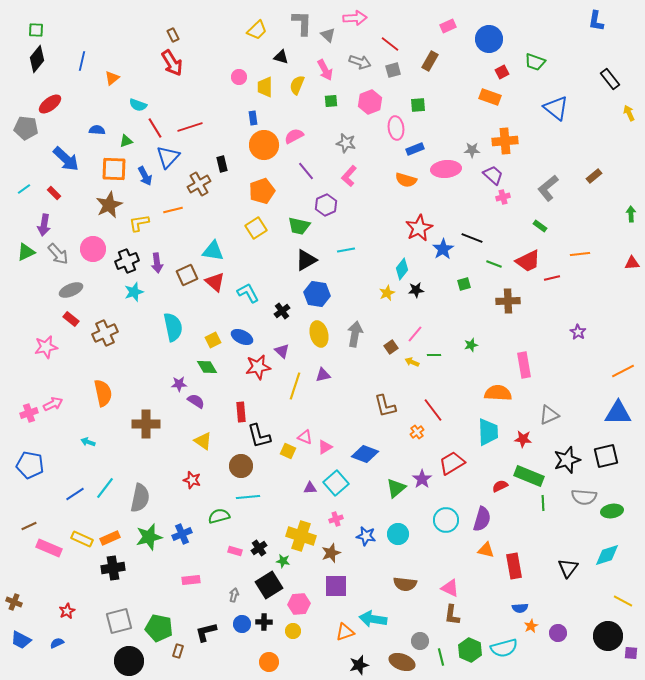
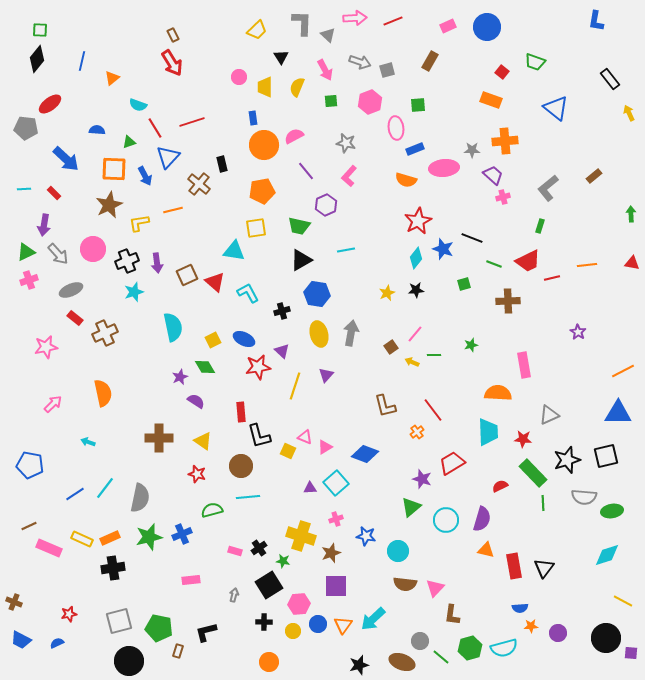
green square at (36, 30): moved 4 px right
blue circle at (489, 39): moved 2 px left, 12 px up
red line at (390, 44): moved 3 px right, 23 px up; rotated 60 degrees counterclockwise
black triangle at (281, 57): rotated 42 degrees clockwise
gray square at (393, 70): moved 6 px left
red square at (502, 72): rotated 24 degrees counterclockwise
yellow semicircle at (297, 85): moved 2 px down
orange rectangle at (490, 97): moved 1 px right, 3 px down
red line at (190, 127): moved 2 px right, 5 px up
green triangle at (126, 141): moved 3 px right, 1 px down
pink ellipse at (446, 169): moved 2 px left, 1 px up
brown cross at (199, 184): rotated 20 degrees counterclockwise
cyan line at (24, 189): rotated 32 degrees clockwise
orange pentagon at (262, 191): rotated 10 degrees clockwise
green rectangle at (540, 226): rotated 72 degrees clockwise
yellow square at (256, 228): rotated 25 degrees clockwise
red star at (419, 228): moved 1 px left, 7 px up
blue star at (443, 249): rotated 20 degrees counterclockwise
cyan triangle at (213, 251): moved 21 px right
orange line at (580, 254): moved 7 px right, 11 px down
black triangle at (306, 260): moved 5 px left
red triangle at (632, 263): rotated 14 degrees clockwise
cyan diamond at (402, 269): moved 14 px right, 11 px up
black cross at (282, 311): rotated 21 degrees clockwise
red rectangle at (71, 319): moved 4 px right, 1 px up
gray arrow at (355, 334): moved 4 px left, 1 px up
blue ellipse at (242, 337): moved 2 px right, 2 px down
green diamond at (207, 367): moved 2 px left
purple triangle at (323, 375): moved 3 px right; rotated 35 degrees counterclockwise
purple star at (179, 384): moved 1 px right, 7 px up; rotated 21 degrees counterclockwise
pink arrow at (53, 404): rotated 18 degrees counterclockwise
pink cross at (29, 413): moved 133 px up
brown cross at (146, 424): moved 13 px right, 14 px down
green rectangle at (529, 476): moved 4 px right, 3 px up; rotated 24 degrees clockwise
purple star at (422, 479): rotated 18 degrees counterclockwise
red star at (192, 480): moved 5 px right, 6 px up
green triangle at (396, 488): moved 15 px right, 19 px down
green semicircle at (219, 516): moved 7 px left, 6 px up
cyan circle at (398, 534): moved 17 px down
black triangle at (568, 568): moved 24 px left
pink triangle at (450, 588): moved 15 px left; rotated 48 degrees clockwise
red star at (67, 611): moved 2 px right, 3 px down; rotated 14 degrees clockwise
cyan arrow at (373, 619): rotated 52 degrees counterclockwise
blue circle at (242, 624): moved 76 px right
orange star at (531, 626): rotated 24 degrees clockwise
orange triangle at (345, 632): moved 2 px left, 7 px up; rotated 36 degrees counterclockwise
black circle at (608, 636): moved 2 px left, 2 px down
green hexagon at (470, 650): moved 2 px up; rotated 20 degrees clockwise
green line at (441, 657): rotated 36 degrees counterclockwise
